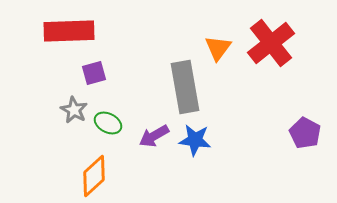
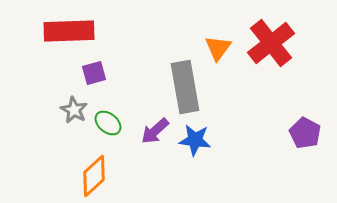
green ellipse: rotated 12 degrees clockwise
purple arrow: moved 1 px right, 5 px up; rotated 12 degrees counterclockwise
